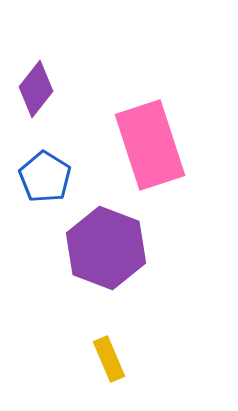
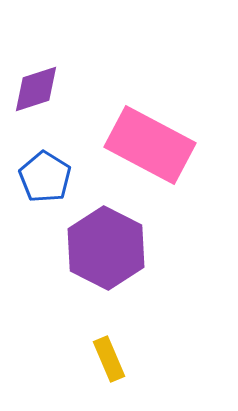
purple diamond: rotated 34 degrees clockwise
pink rectangle: rotated 44 degrees counterclockwise
purple hexagon: rotated 6 degrees clockwise
